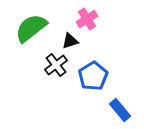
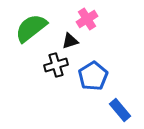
black cross: rotated 20 degrees clockwise
